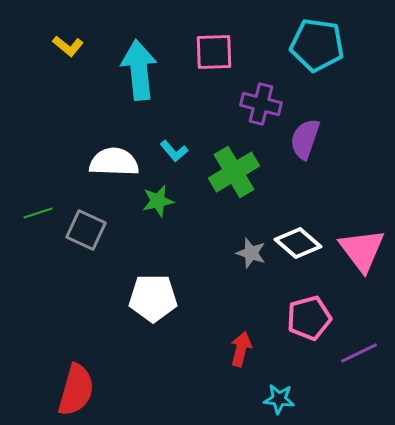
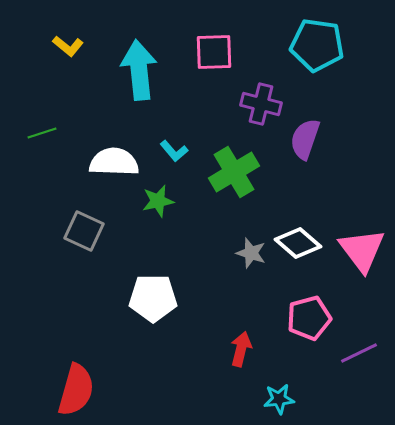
green line: moved 4 px right, 80 px up
gray square: moved 2 px left, 1 px down
cyan star: rotated 12 degrees counterclockwise
